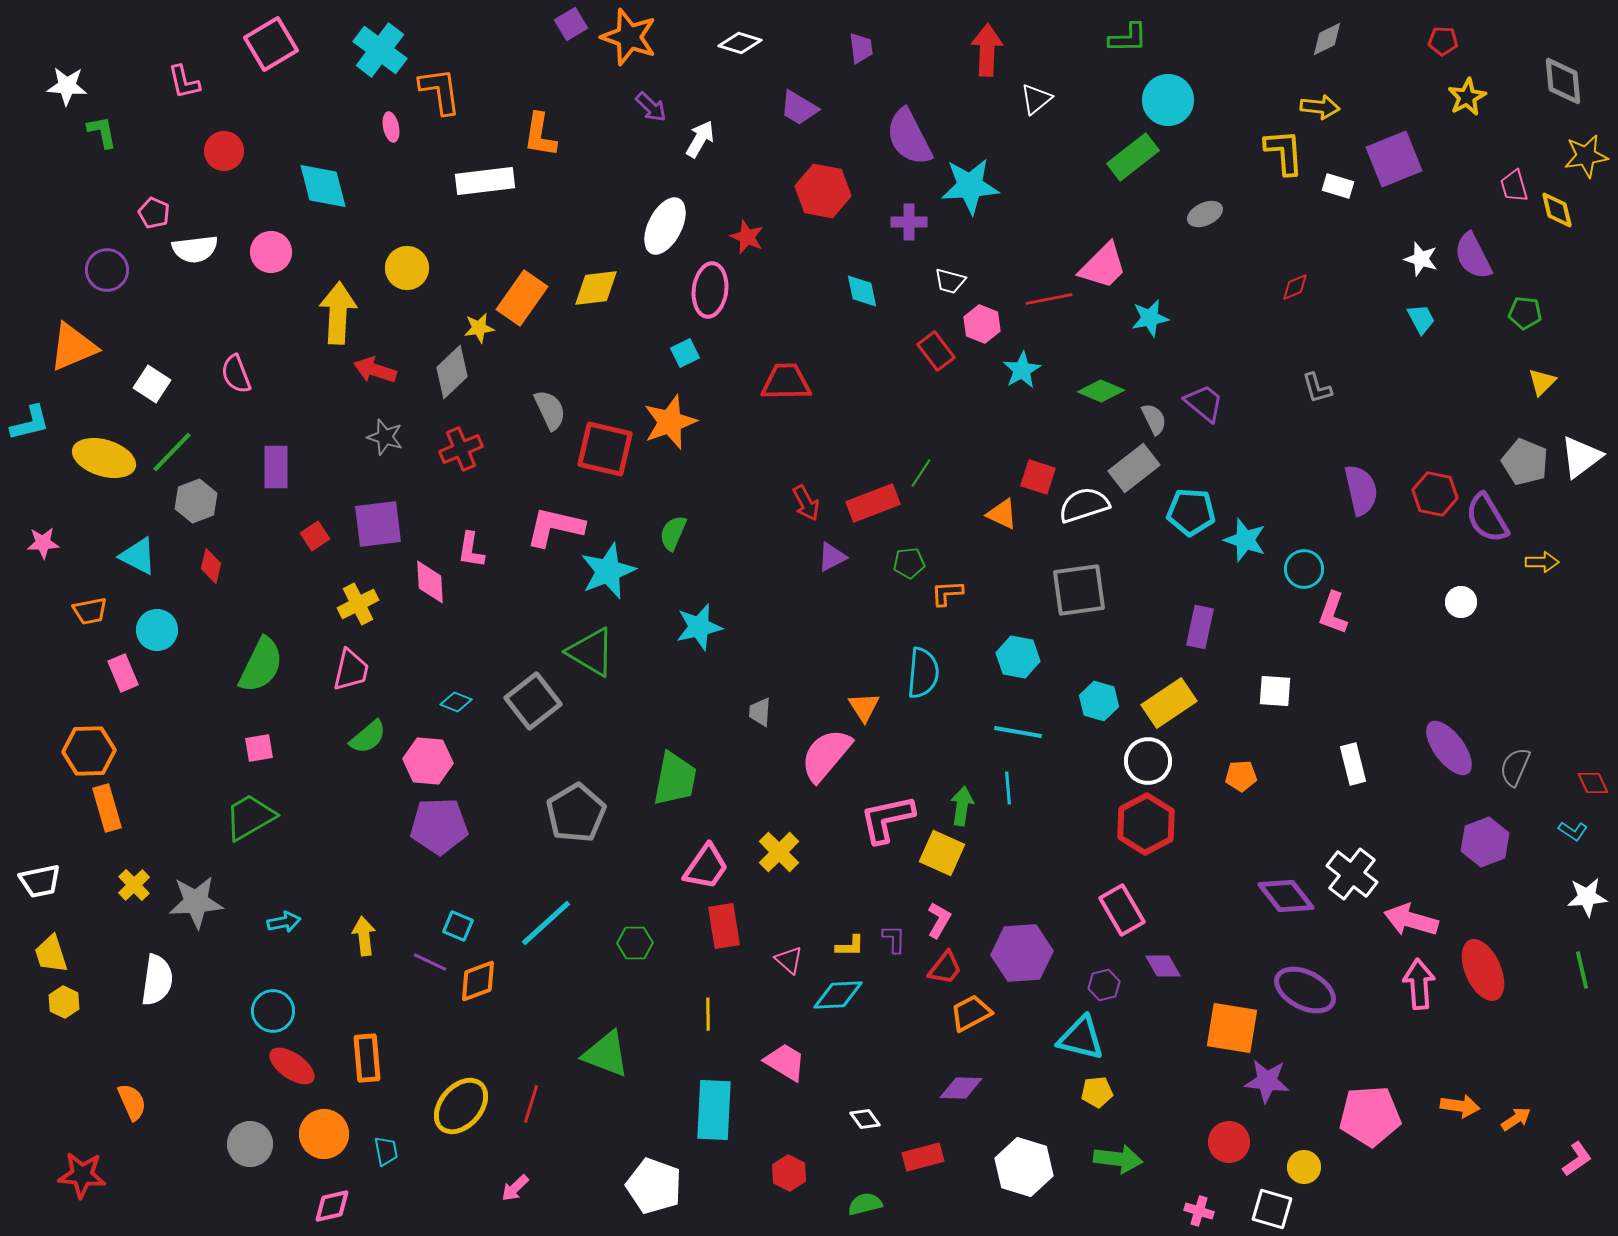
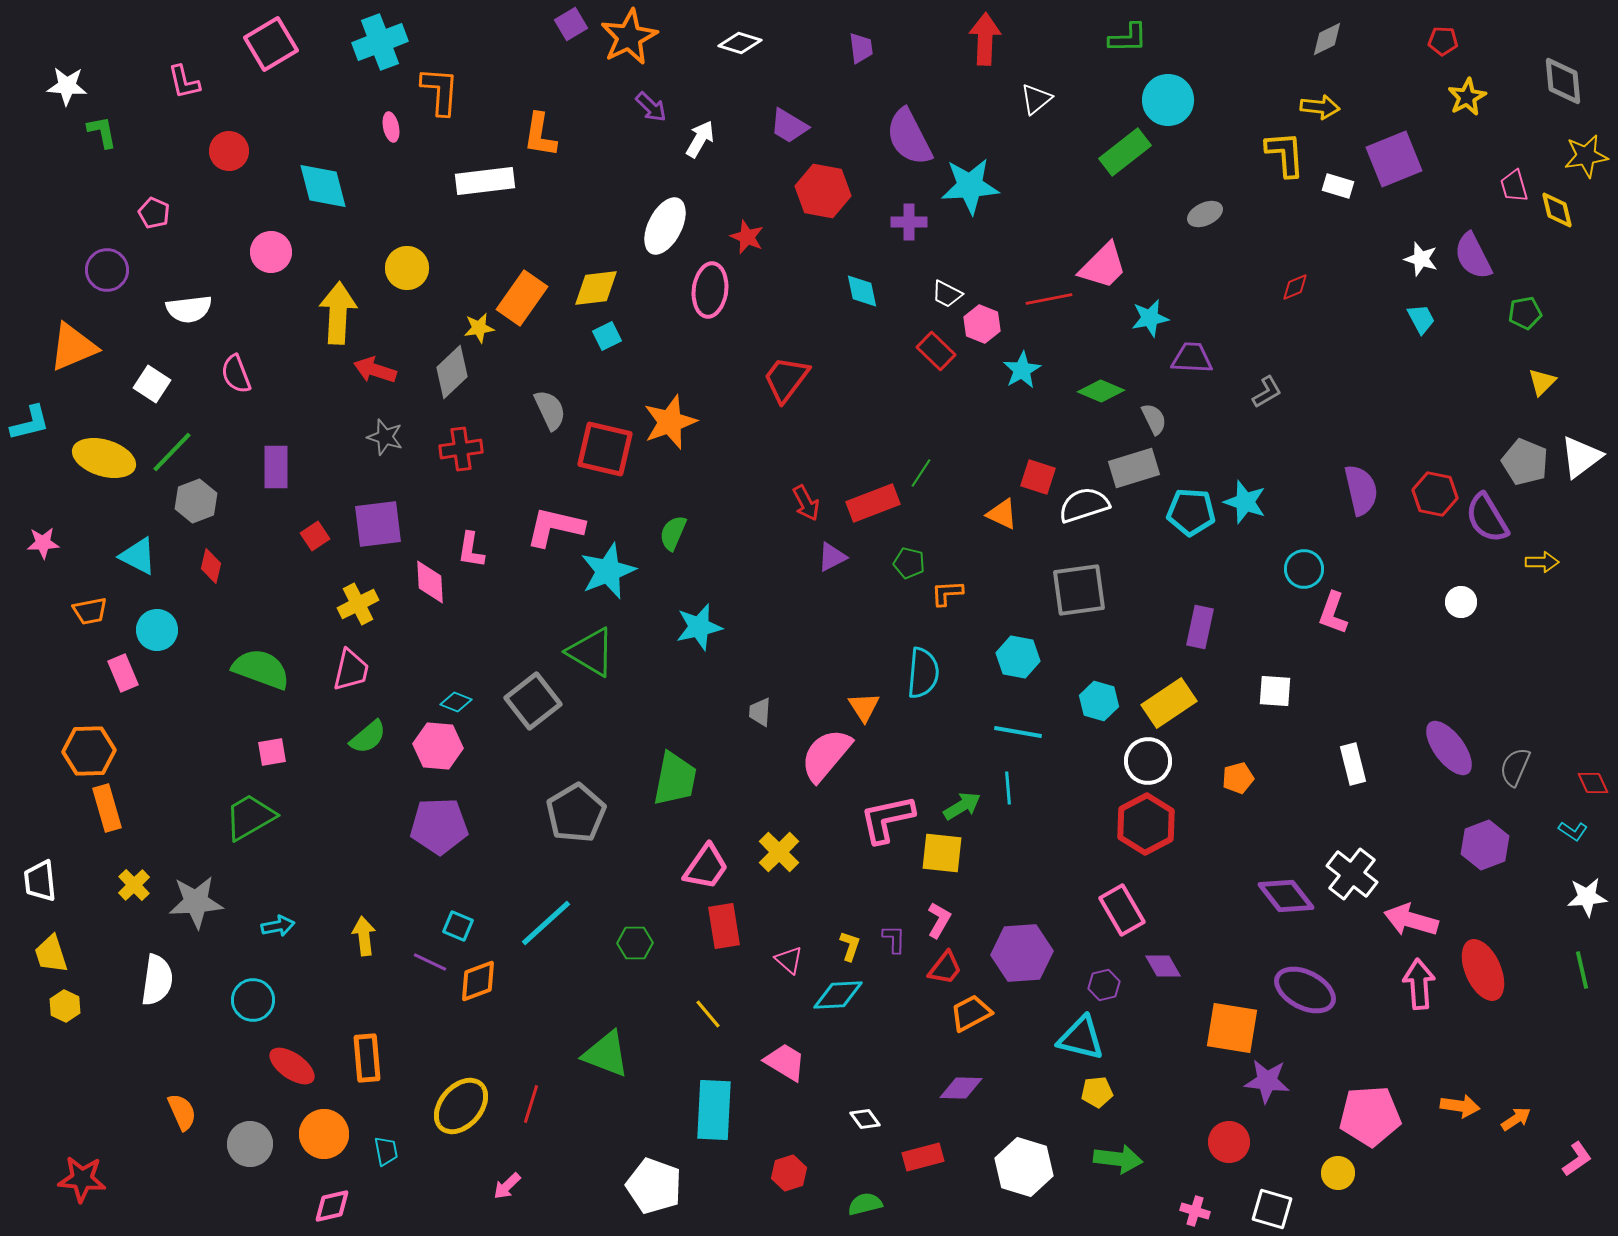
orange star at (629, 37): rotated 26 degrees clockwise
cyan cross at (380, 50): moved 8 px up; rotated 32 degrees clockwise
red arrow at (987, 50): moved 2 px left, 11 px up
orange L-shape at (440, 91): rotated 12 degrees clockwise
purple trapezoid at (799, 108): moved 10 px left, 18 px down
red circle at (224, 151): moved 5 px right
yellow L-shape at (1284, 152): moved 1 px right, 2 px down
green rectangle at (1133, 157): moved 8 px left, 5 px up
white semicircle at (195, 249): moved 6 px left, 60 px down
white trapezoid at (950, 281): moved 3 px left, 13 px down; rotated 12 degrees clockwise
green pentagon at (1525, 313): rotated 16 degrees counterclockwise
red rectangle at (936, 351): rotated 9 degrees counterclockwise
cyan square at (685, 353): moved 78 px left, 17 px up
red trapezoid at (786, 382): moved 3 px up; rotated 52 degrees counterclockwise
gray L-shape at (1317, 388): moved 50 px left, 4 px down; rotated 104 degrees counterclockwise
purple trapezoid at (1204, 403): moved 12 px left, 45 px up; rotated 36 degrees counterclockwise
red cross at (461, 449): rotated 15 degrees clockwise
gray rectangle at (1134, 468): rotated 21 degrees clockwise
cyan star at (1245, 540): moved 38 px up
green pentagon at (909, 563): rotated 20 degrees clockwise
green semicircle at (261, 665): moved 4 px down; rotated 96 degrees counterclockwise
pink square at (259, 748): moved 13 px right, 4 px down
pink hexagon at (428, 761): moved 10 px right, 15 px up
orange pentagon at (1241, 776): moved 3 px left, 2 px down; rotated 12 degrees counterclockwise
green arrow at (962, 806): rotated 51 degrees clockwise
purple hexagon at (1485, 842): moved 3 px down
yellow square at (942, 853): rotated 18 degrees counterclockwise
white trapezoid at (40, 881): rotated 96 degrees clockwise
cyan arrow at (284, 922): moved 6 px left, 4 px down
yellow L-shape at (850, 946): rotated 72 degrees counterclockwise
yellow hexagon at (64, 1002): moved 1 px right, 4 px down
cyan circle at (273, 1011): moved 20 px left, 11 px up
yellow line at (708, 1014): rotated 40 degrees counterclockwise
orange semicircle at (132, 1102): moved 50 px right, 10 px down
yellow circle at (1304, 1167): moved 34 px right, 6 px down
red hexagon at (789, 1173): rotated 16 degrees clockwise
red star at (82, 1175): moved 4 px down
pink arrow at (515, 1188): moved 8 px left, 2 px up
pink cross at (1199, 1211): moved 4 px left
